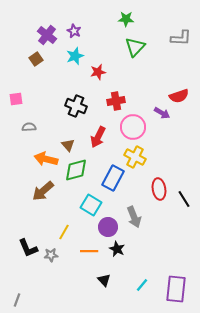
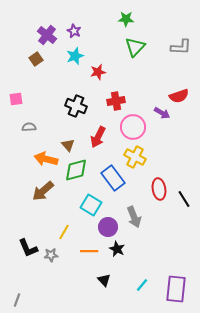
gray L-shape: moved 9 px down
blue rectangle: rotated 65 degrees counterclockwise
